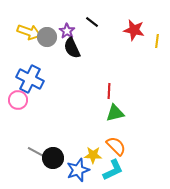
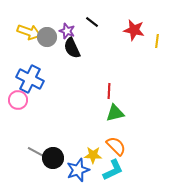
purple star: rotated 14 degrees counterclockwise
